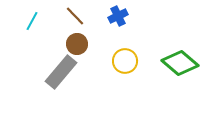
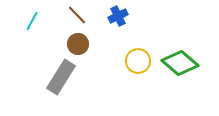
brown line: moved 2 px right, 1 px up
brown circle: moved 1 px right
yellow circle: moved 13 px right
gray rectangle: moved 5 px down; rotated 8 degrees counterclockwise
